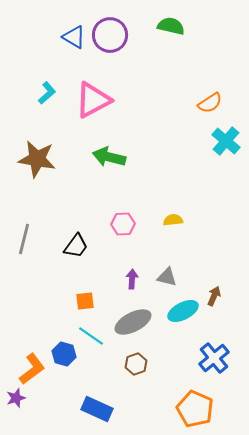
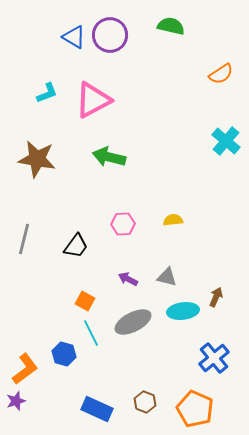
cyan L-shape: rotated 20 degrees clockwise
orange semicircle: moved 11 px right, 29 px up
purple arrow: moved 4 px left; rotated 66 degrees counterclockwise
brown arrow: moved 2 px right, 1 px down
orange square: rotated 36 degrees clockwise
cyan ellipse: rotated 20 degrees clockwise
cyan line: moved 3 px up; rotated 28 degrees clockwise
brown hexagon: moved 9 px right, 38 px down; rotated 20 degrees counterclockwise
orange L-shape: moved 7 px left
purple star: moved 3 px down
